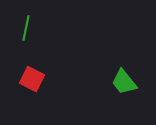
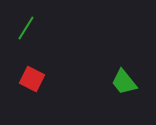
green line: rotated 20 degrees clockwise
